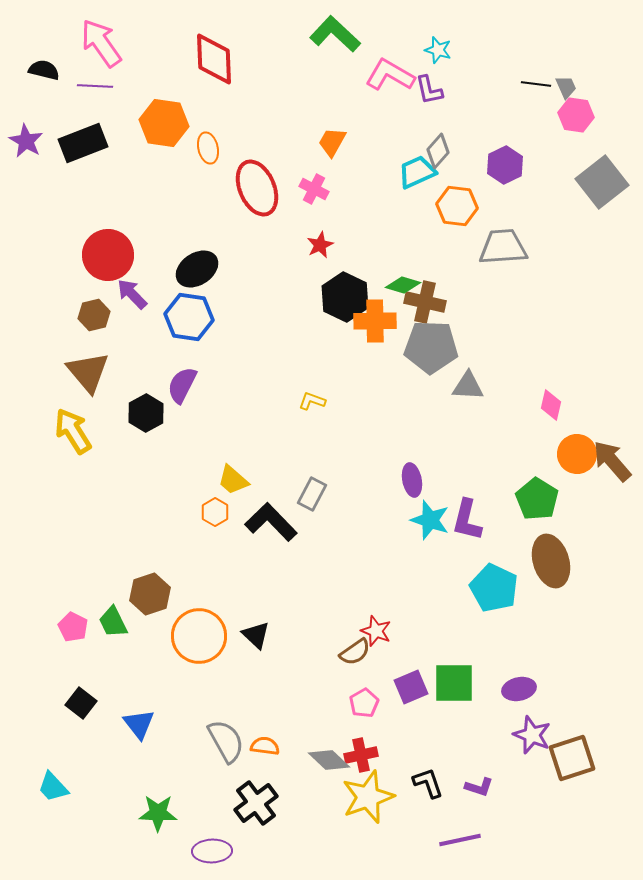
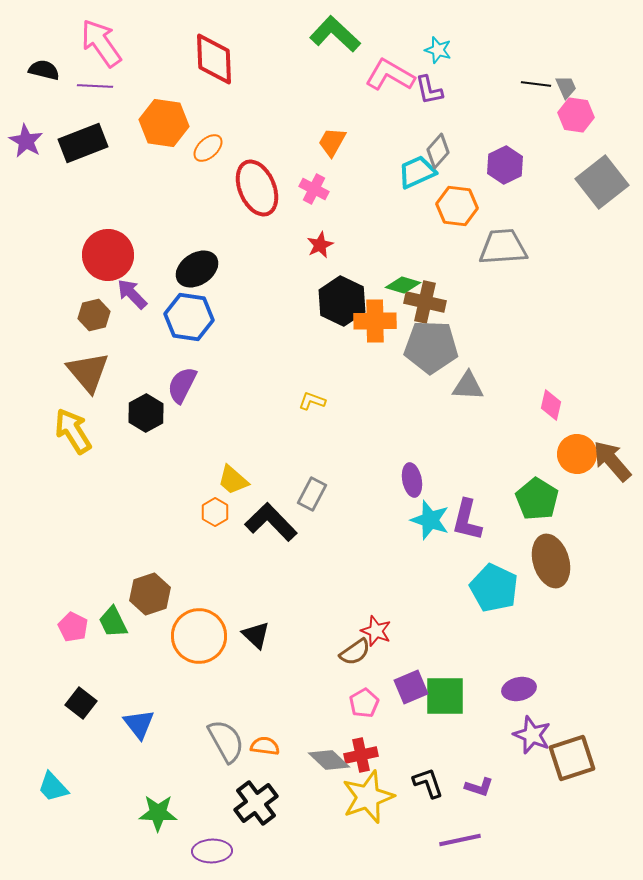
orange ellipse at (208, 148): rotated 60 degrees clockwise
black hexagon at (345, 297): moved 3 px left, 4 px down
green square at (454, 683): moved 9 px left, 13 px down
